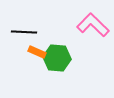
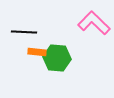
pink L-shape: moved 1 px right, 2 px up
orange rectangle: rotated 18 degrees counterclockwise
